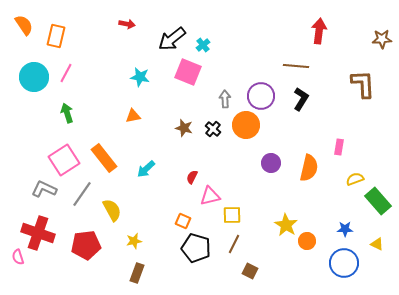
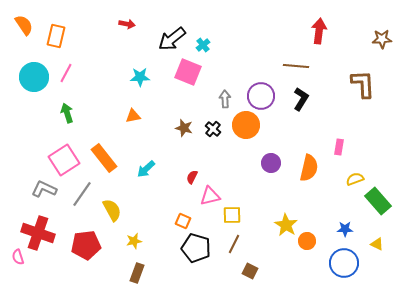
cyan star at (140, 77): rotated 12 degrees counterclockwise
